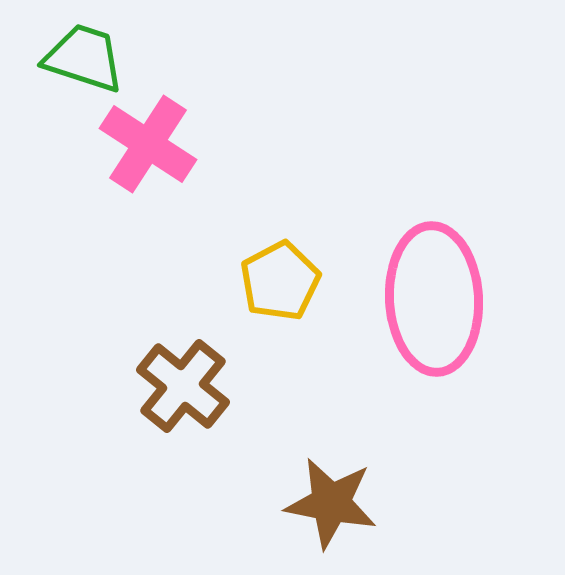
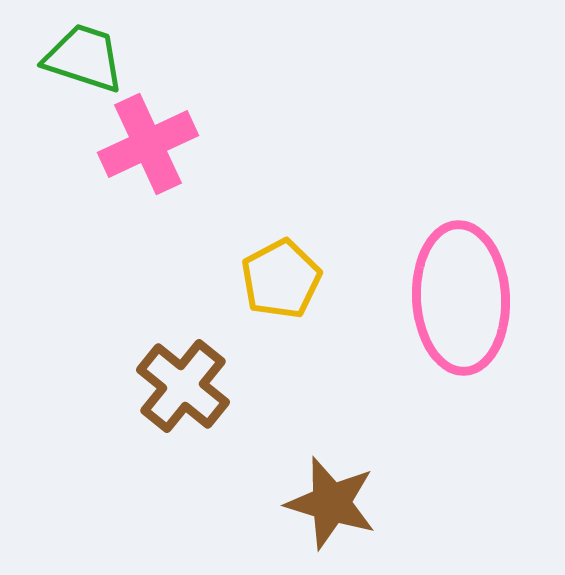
pink cross: rotated 32 degrees clockwise
yellow pentagon: moved 1 px right, 2 px up
pink ellipse: moved 27 px right, 1 px up
brown star: rotated 6 degrees clockwise
